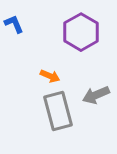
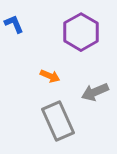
gray arrow: moved 1 px left, 3 px up
gray rectangle: moved 10 px down; rotated 9 degrees counterclockwise
